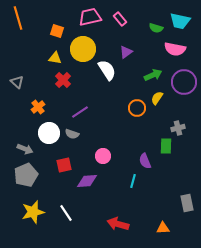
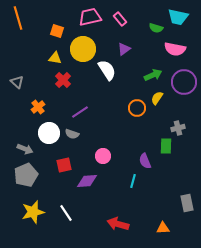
cyan trapezoid: moved 2 px left, 4 px up
purple triangle: moved 2 px left, 3 px up
